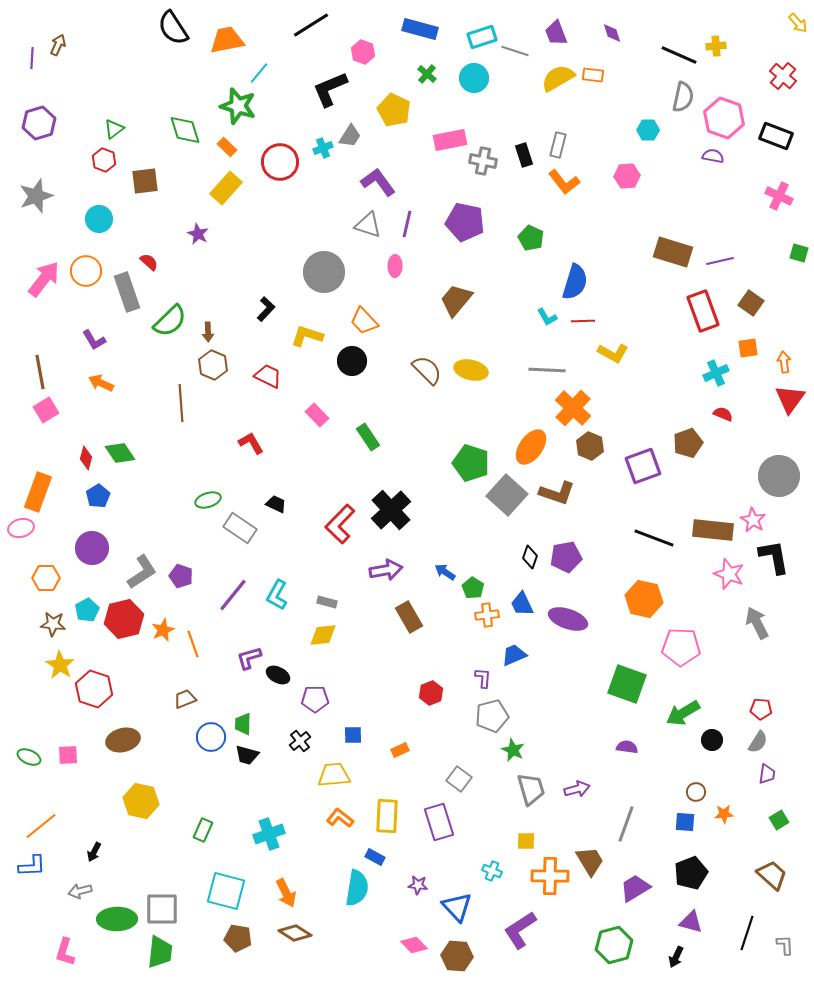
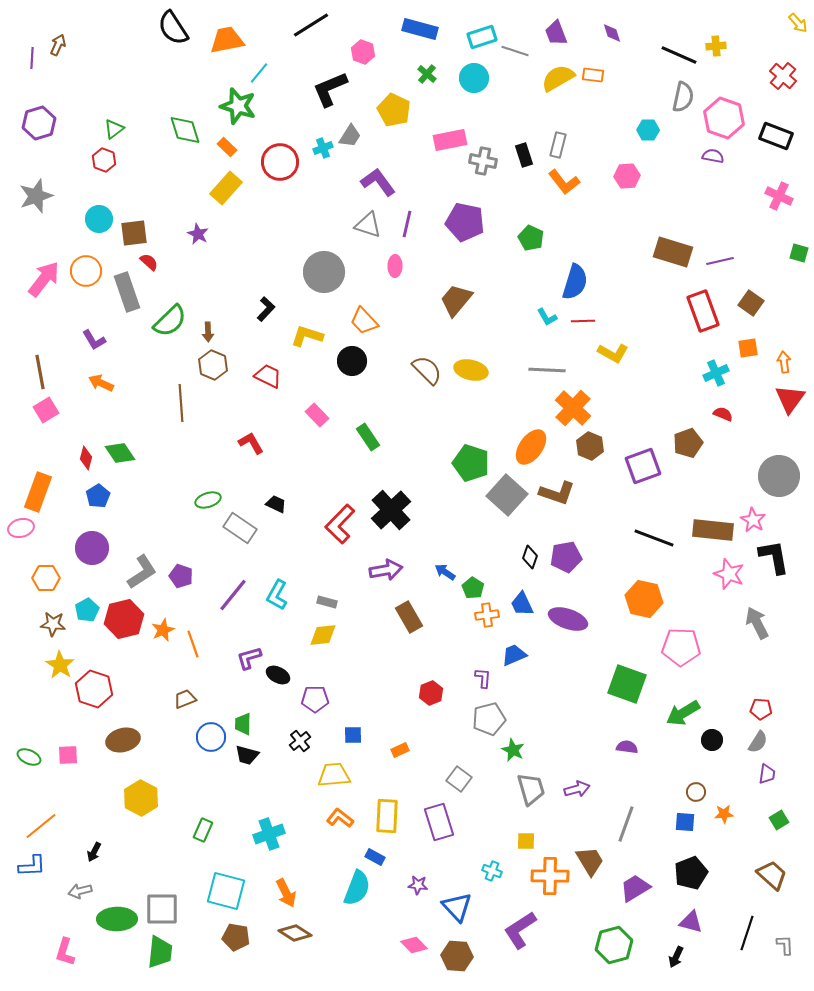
brown square at (145, 181): moved 11 px left, 52 px down
gray pentagon at (492, 716): moved 3 px left, 3 px down
yellow hexagon at (141, 801): moved 3 px up; rotated 16 degrees clockwise
cyan semicircle at (357, 888): rotated 12 degrees clockwise
brown pentagon at (238, 938): moved 2 px left, 1 px up
